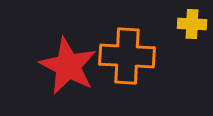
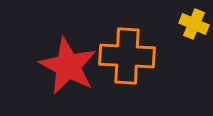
yellow cross: moved 2 px right; rotated 20 degrees clockwise
